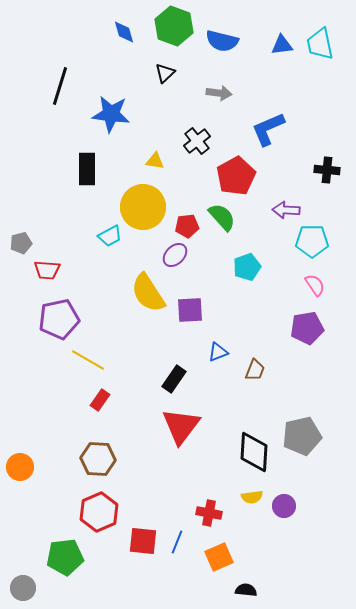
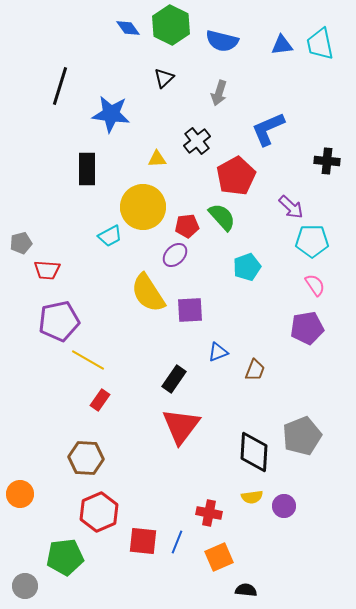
green hexagon at (174, 26): moved 3 px left, 1 px up; rotated 6 degrees clockwise
blue diamond at (124, 32): moved 4 px right, 4 px up; rotated 20 degrees counterclockwise
black triangle at (165, 73): moved 1 px left, 5 px down
gray arrow at (219, 93): rotated 100 degrees clockwise
yellow triangle at (155, 161): moved 2 px right, 2 px up; rotated 12 degrees counterclockwise
black cross at (327, 170): moved 9 px up
purple arrow at (286, 210): moved 5 px right, 3 px up; rotated 140 degrees counterclockwise
purple pentagon at (59, 319): moved 2 px down
gray pentagon at (302, 436): rotated 9 degrees counterclockwise
brown hexagon at (98, 459): moved 12 px left, 1 px up
orange circle at (20, 467): moved 27 px down
gray circle at (23, 588): moved 2 px right, 2 px up
